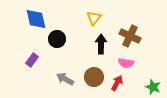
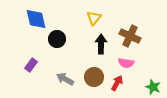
purple rectangle: moved 1 px left, 5 px down
